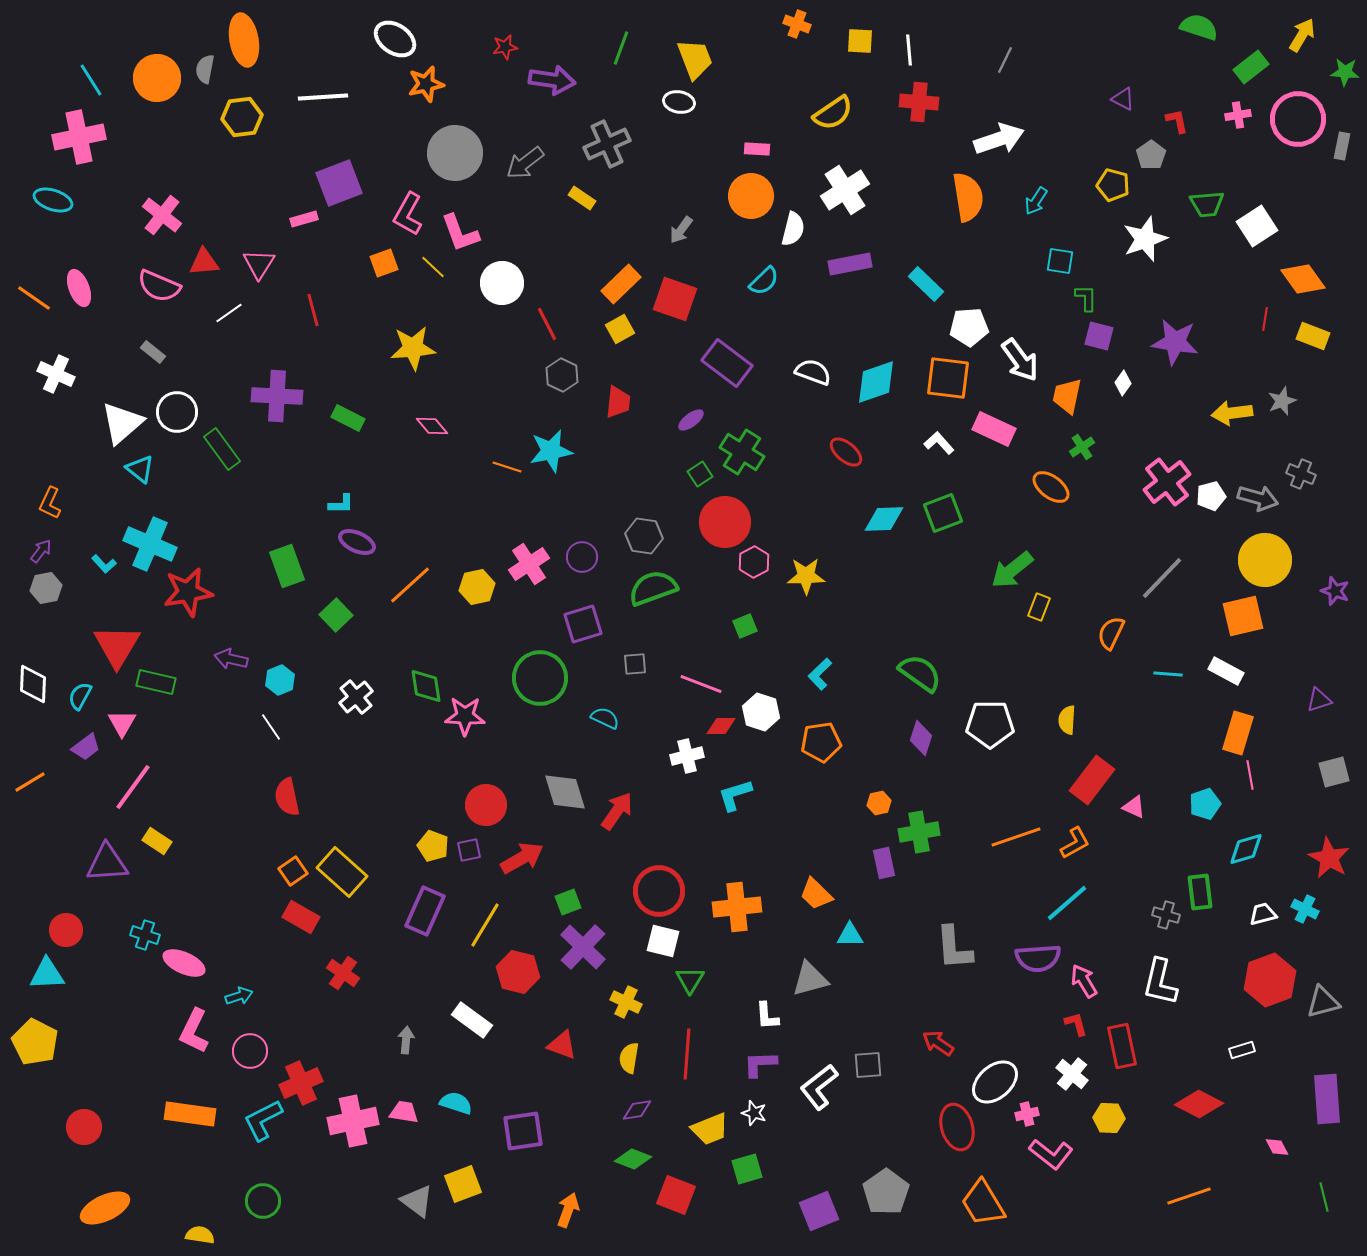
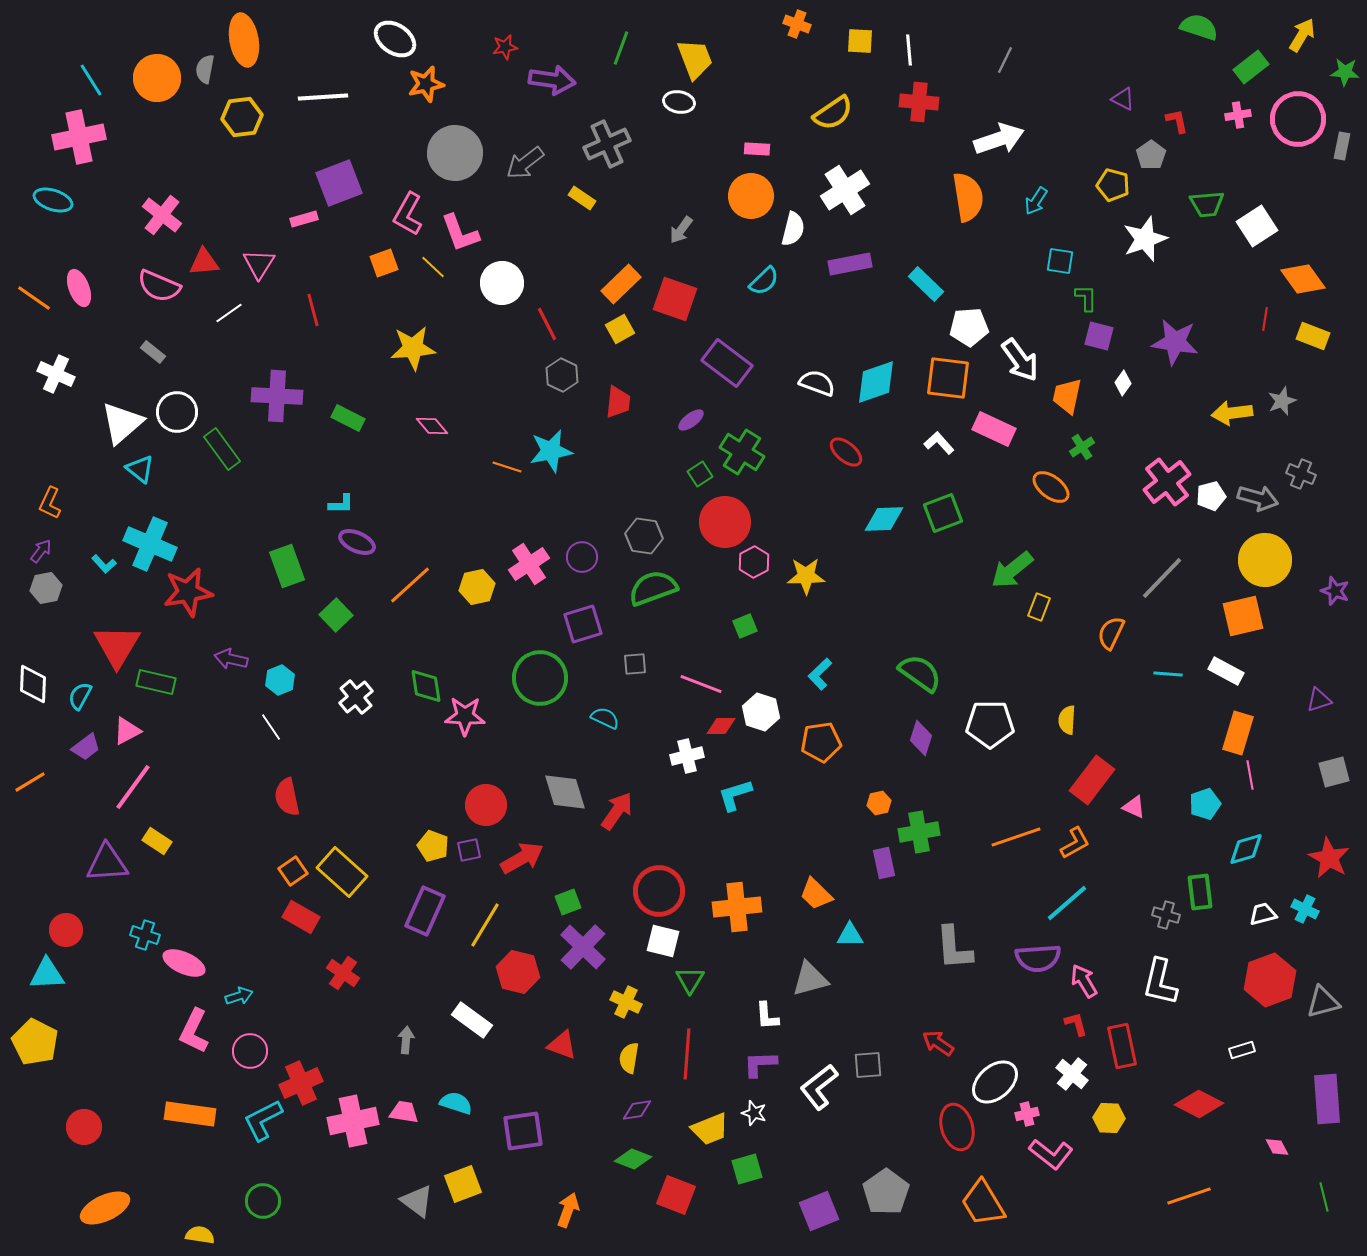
white semicircle at (813, 372): moved 4 px right, 11 px down
pink triangle at (122, 723): moved 5 px right, 8 px down; rotated 32 degrees clockwise
